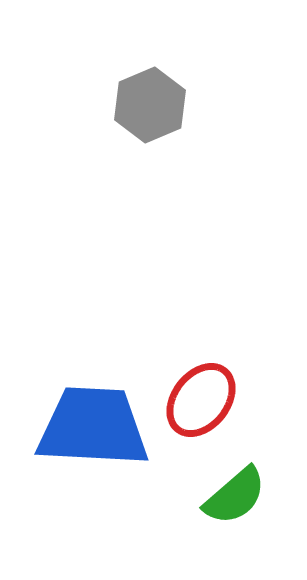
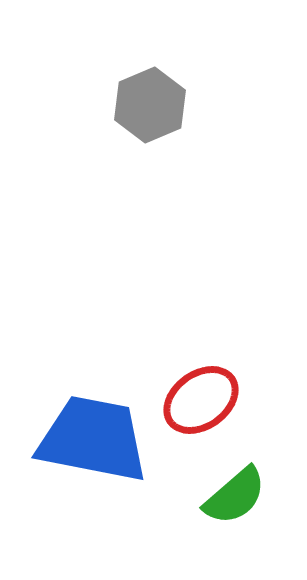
red ellipse: rotated 16 degrees clockwise
blue trapezoid: moved 12 px down; rotated 8 degrees clockwise
